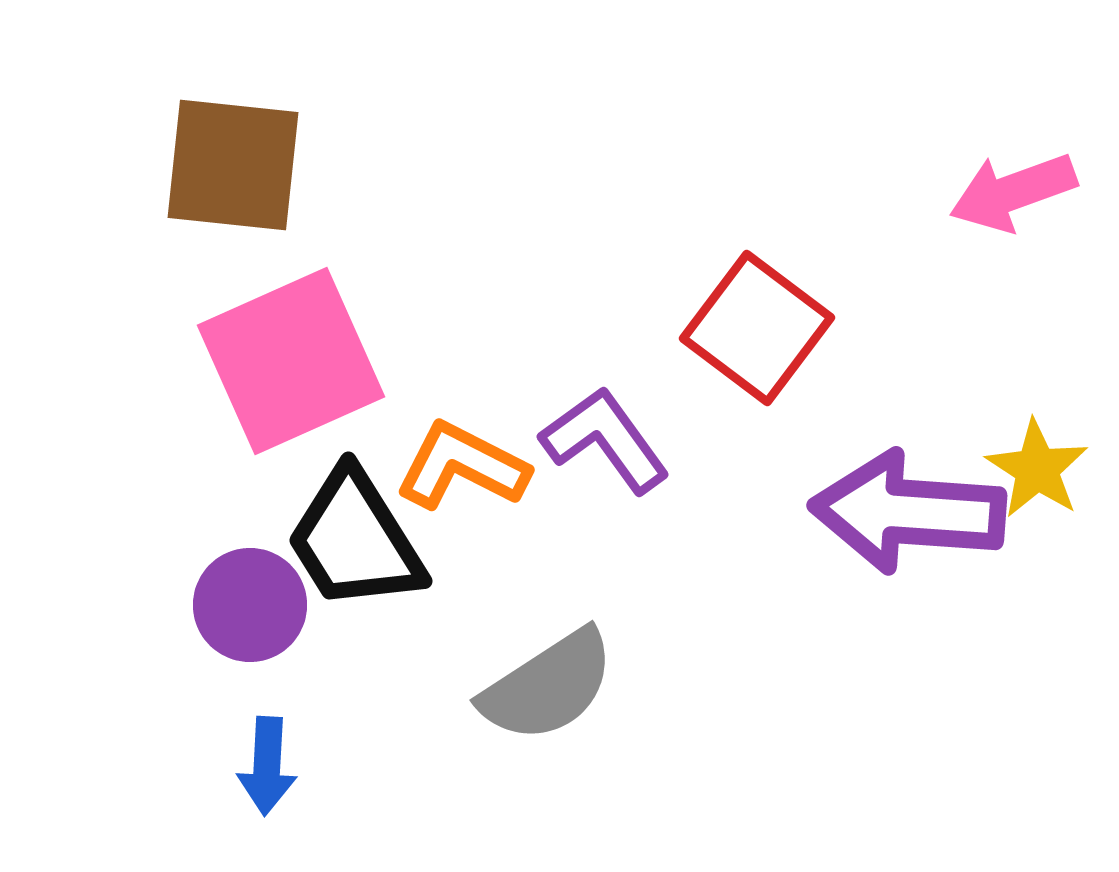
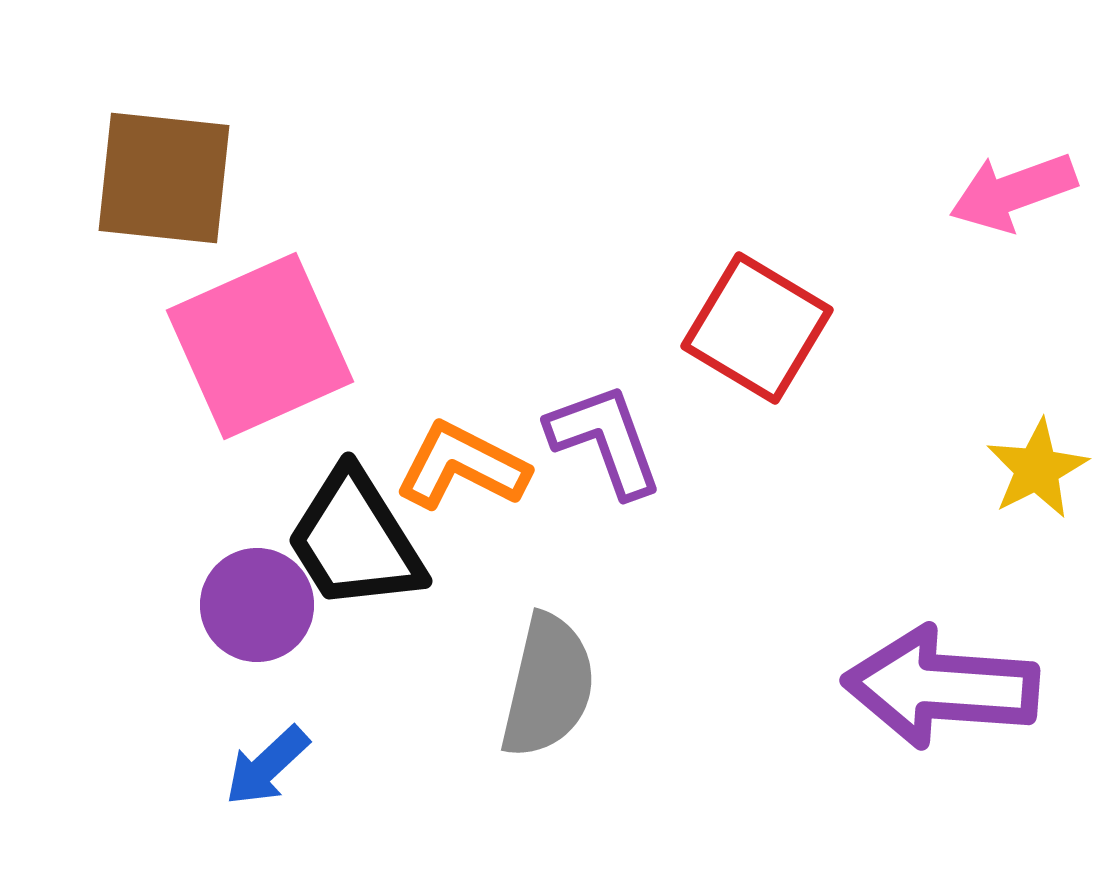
brown square: moved 69 px left, 13 px down
red square: rotated 6 degrees counterclockwise
pink square: moved 31 px left, 15 px up
purple L-shape: rotated 16 degrees clockwise
yellow star: rotated 12 degrees clockwise
purple arrow: moved 33 px right, 175 px down
purple circle: moved 7 px right
gray semicircle: rotated 44 degrees counterclockwise
blue arrow: rotated 44 degrees clockwise
